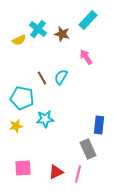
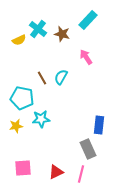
cyan star: moved 4 px left
pink line: moved 3 px right
